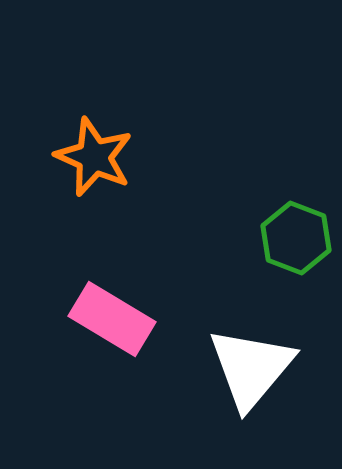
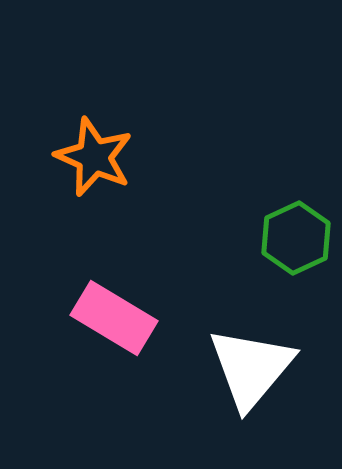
green hexagon: rotated 14 degrees clockwise
pink rectangle: moved 2 px right, 1 px up
